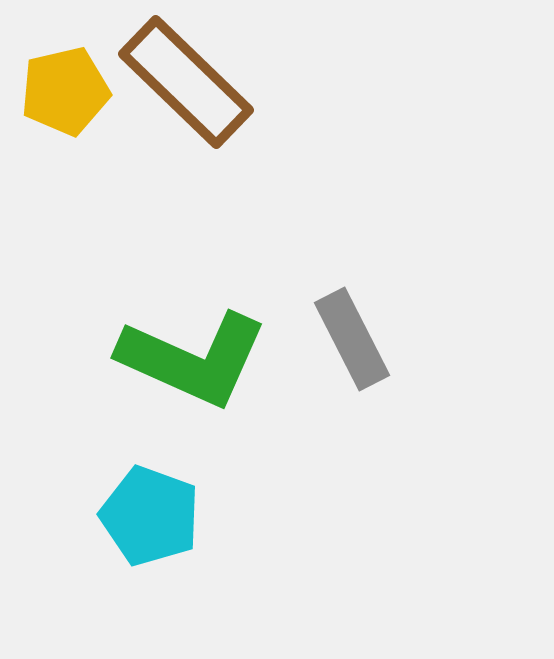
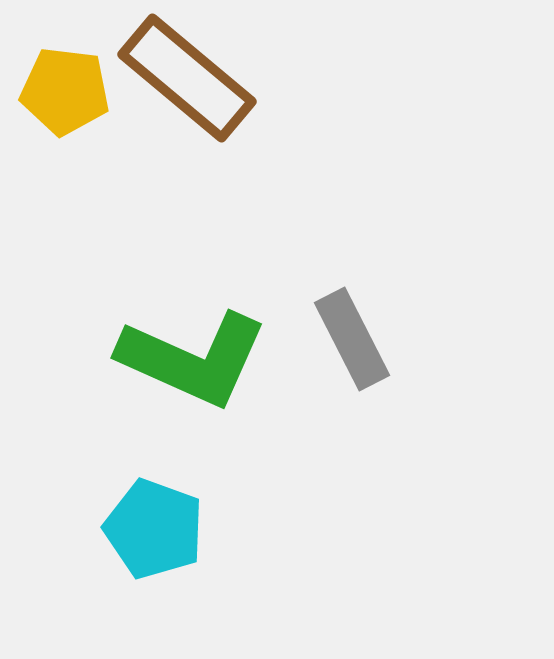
brown rectangle: moved 1 px right, 4 px up; rotated 4 degrees counterclockwise
yellow pentagon: rotated 20 degrees clockwise
cyan pentagon: moved 4 px right, 13 px down
